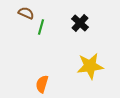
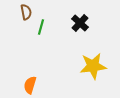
brown semicircle: moved 1 px up; rotated 56 degrees clockwise
yellow star: moved 3 px right
orange semicircle: moved 12 px left, 1 px down
